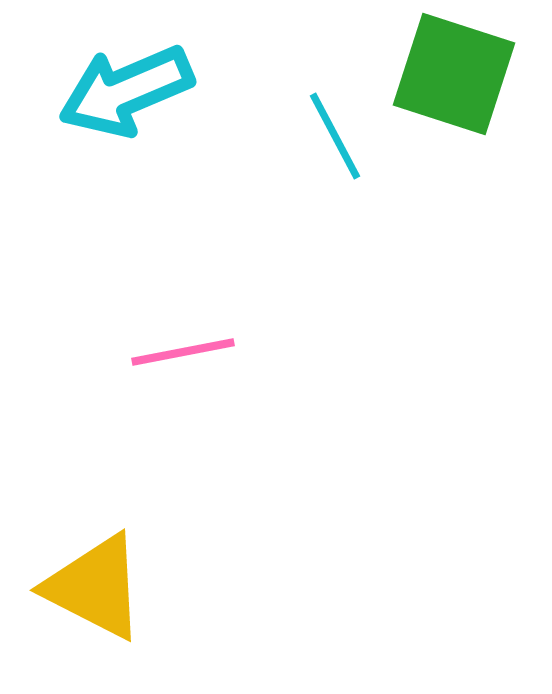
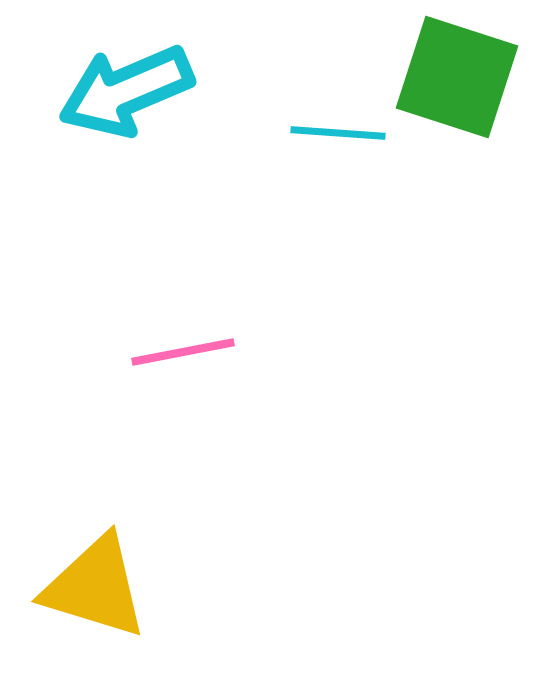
green square: moved 3 px right, 3 px down
cyan line: moved 3 px right, 3 px up; rotated 58 degrees counterclockwise
yellow triangle: rotated 10 degrees counterclockwise
